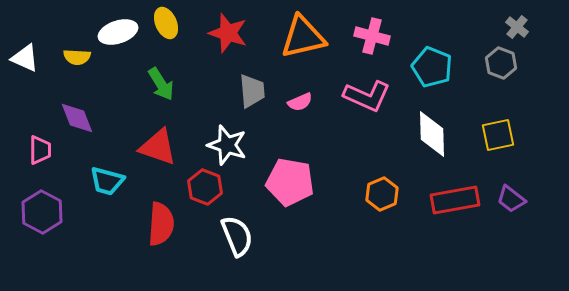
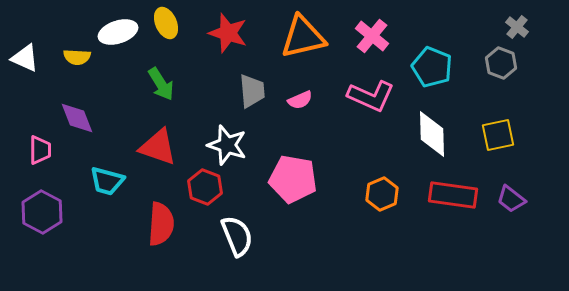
pink cross: rotated 24 degrees clockwise
pink L-shape: moved 4 px right
pink semicircle: moved 2 px up
pink pentagon: moved 3 px right, 3 px up
red rectangle: moved 2 px left, 5 px up; rotated 18 degrees clockwise
